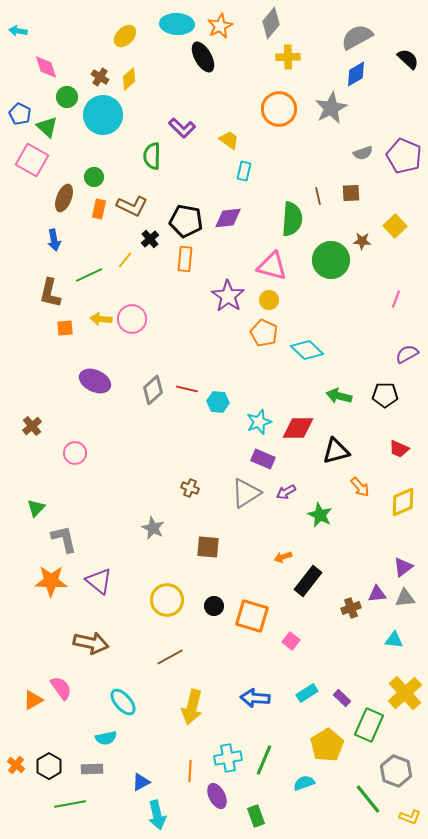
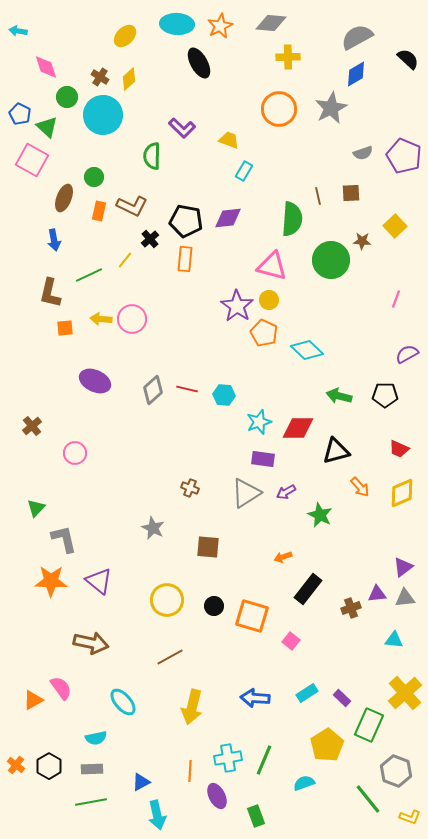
gray diamond at (271, 23): rotated 56 degrees clockwise
black ellipse at (203, 57): moved 4 px left, 6 px down
yellow trapezoid at (229, 140): rotated 15 degrees counterclockwise
cyan rectangle at (244, 171): rotated 18 degrees clockwise
orange rectangle at (99, 209): moved 2 px down
purple star at (228, 296): moved 9 px right, 10 px down
cyan hexagon at (218, 402): moved 6 px right, 7 px up
purple rectangle at (263, 459): rotated 15 degrees counterclockwise
yellow diamond at (403, 502): moved 1 px left, 9 px up
black rectangle at (308, 581): moved 8 px down
cyan semicircle at (106, 738): moved 10 px left
green line at (70, 804): moved 21 px right, 2 px up
